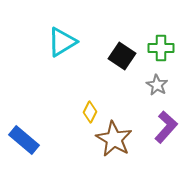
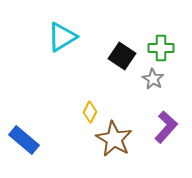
cyan triangle: moved 5 px up
gray star: moved 4 px left, 6 px up
